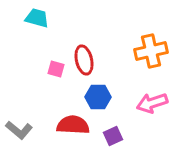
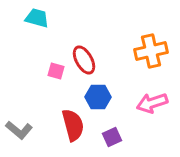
red ellipse: rotated 16 degrees counterclockwise
pink square: moved 2 px down
red semicircle: rotated 72 degrees clockwise
purple square: moved 1 px left, 1 px down
